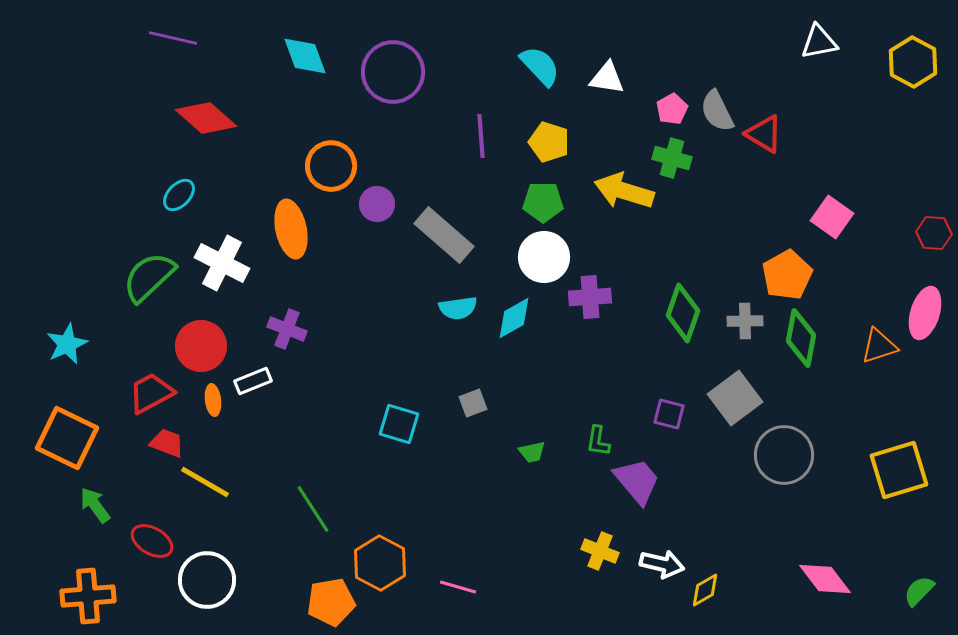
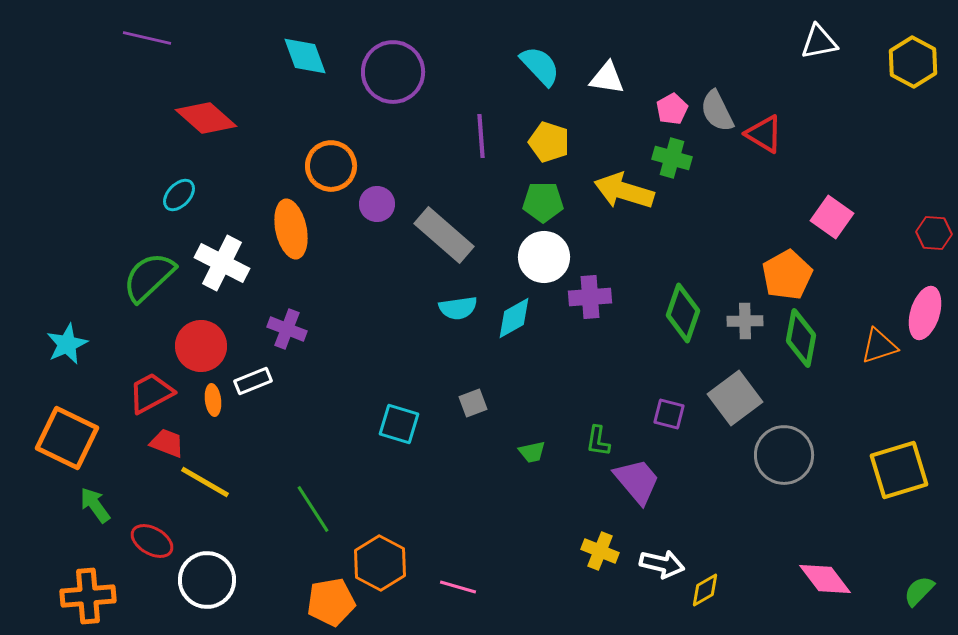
purple line at (173, 38): moved 26 px left
